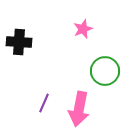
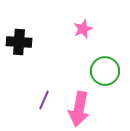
purple line: moved 3 px up
